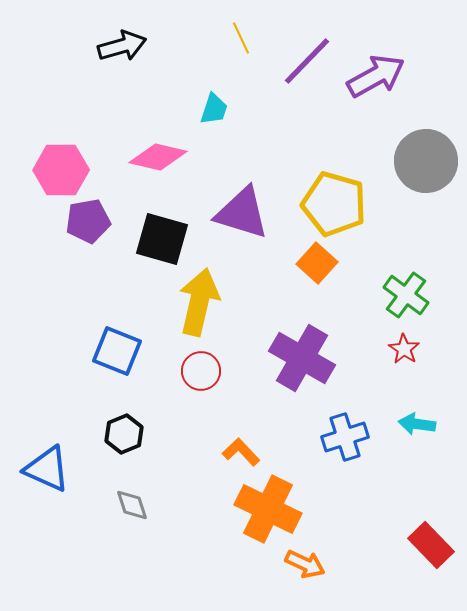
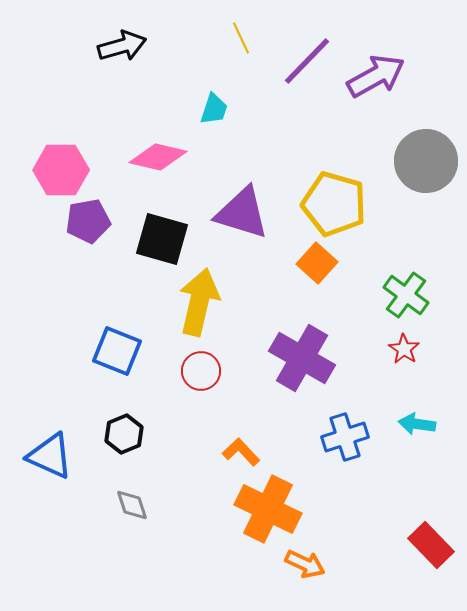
blue triangle: moved 3 px right, 13 px up
